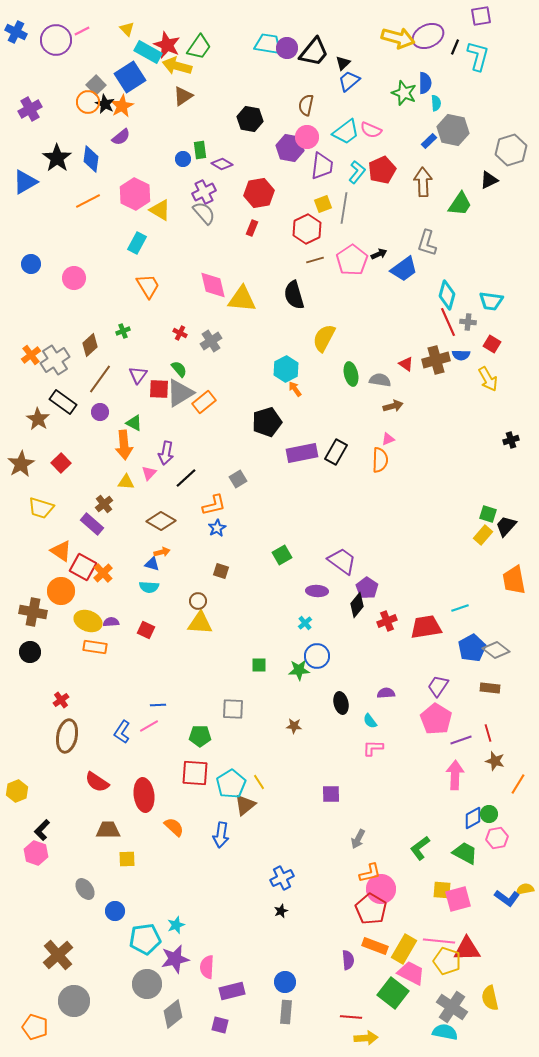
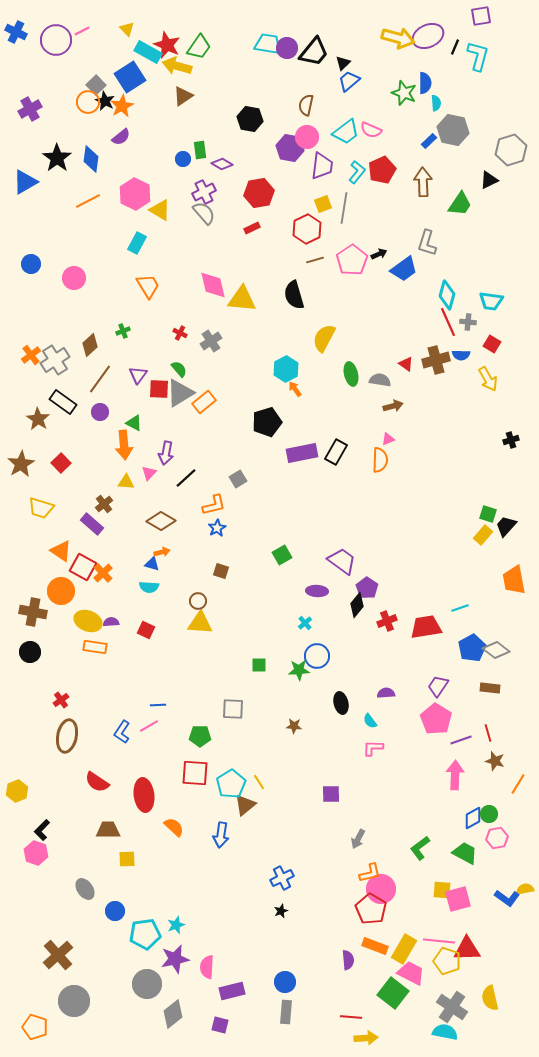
black star at (105, 104): moved 3 px up
red rectangle at (252, 228): rotated 42 degrees clockwise
cyan pentagon at (145, 939): moved 5 px up
